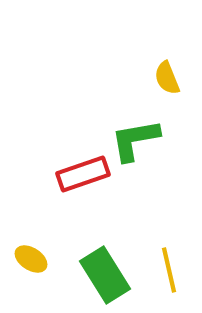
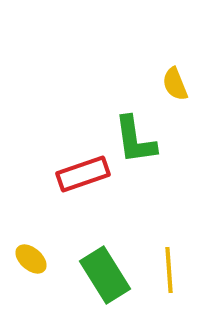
yellow semicircle: moved 8 px right, 6 px down
green L-shape: rotated 88 degrees counterclockwise
yellow ellipse: rotated 8 degrees clockwise
yellow line: rotated 9 degrees clockwise
